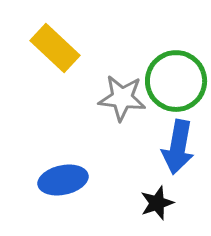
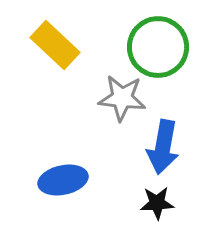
yellow rectangle: moved 3 px up
green circle: moved 18 px left, 34 px up
blue arrow: moved 15 px left
black star: rotated 16 degrees clockwise
